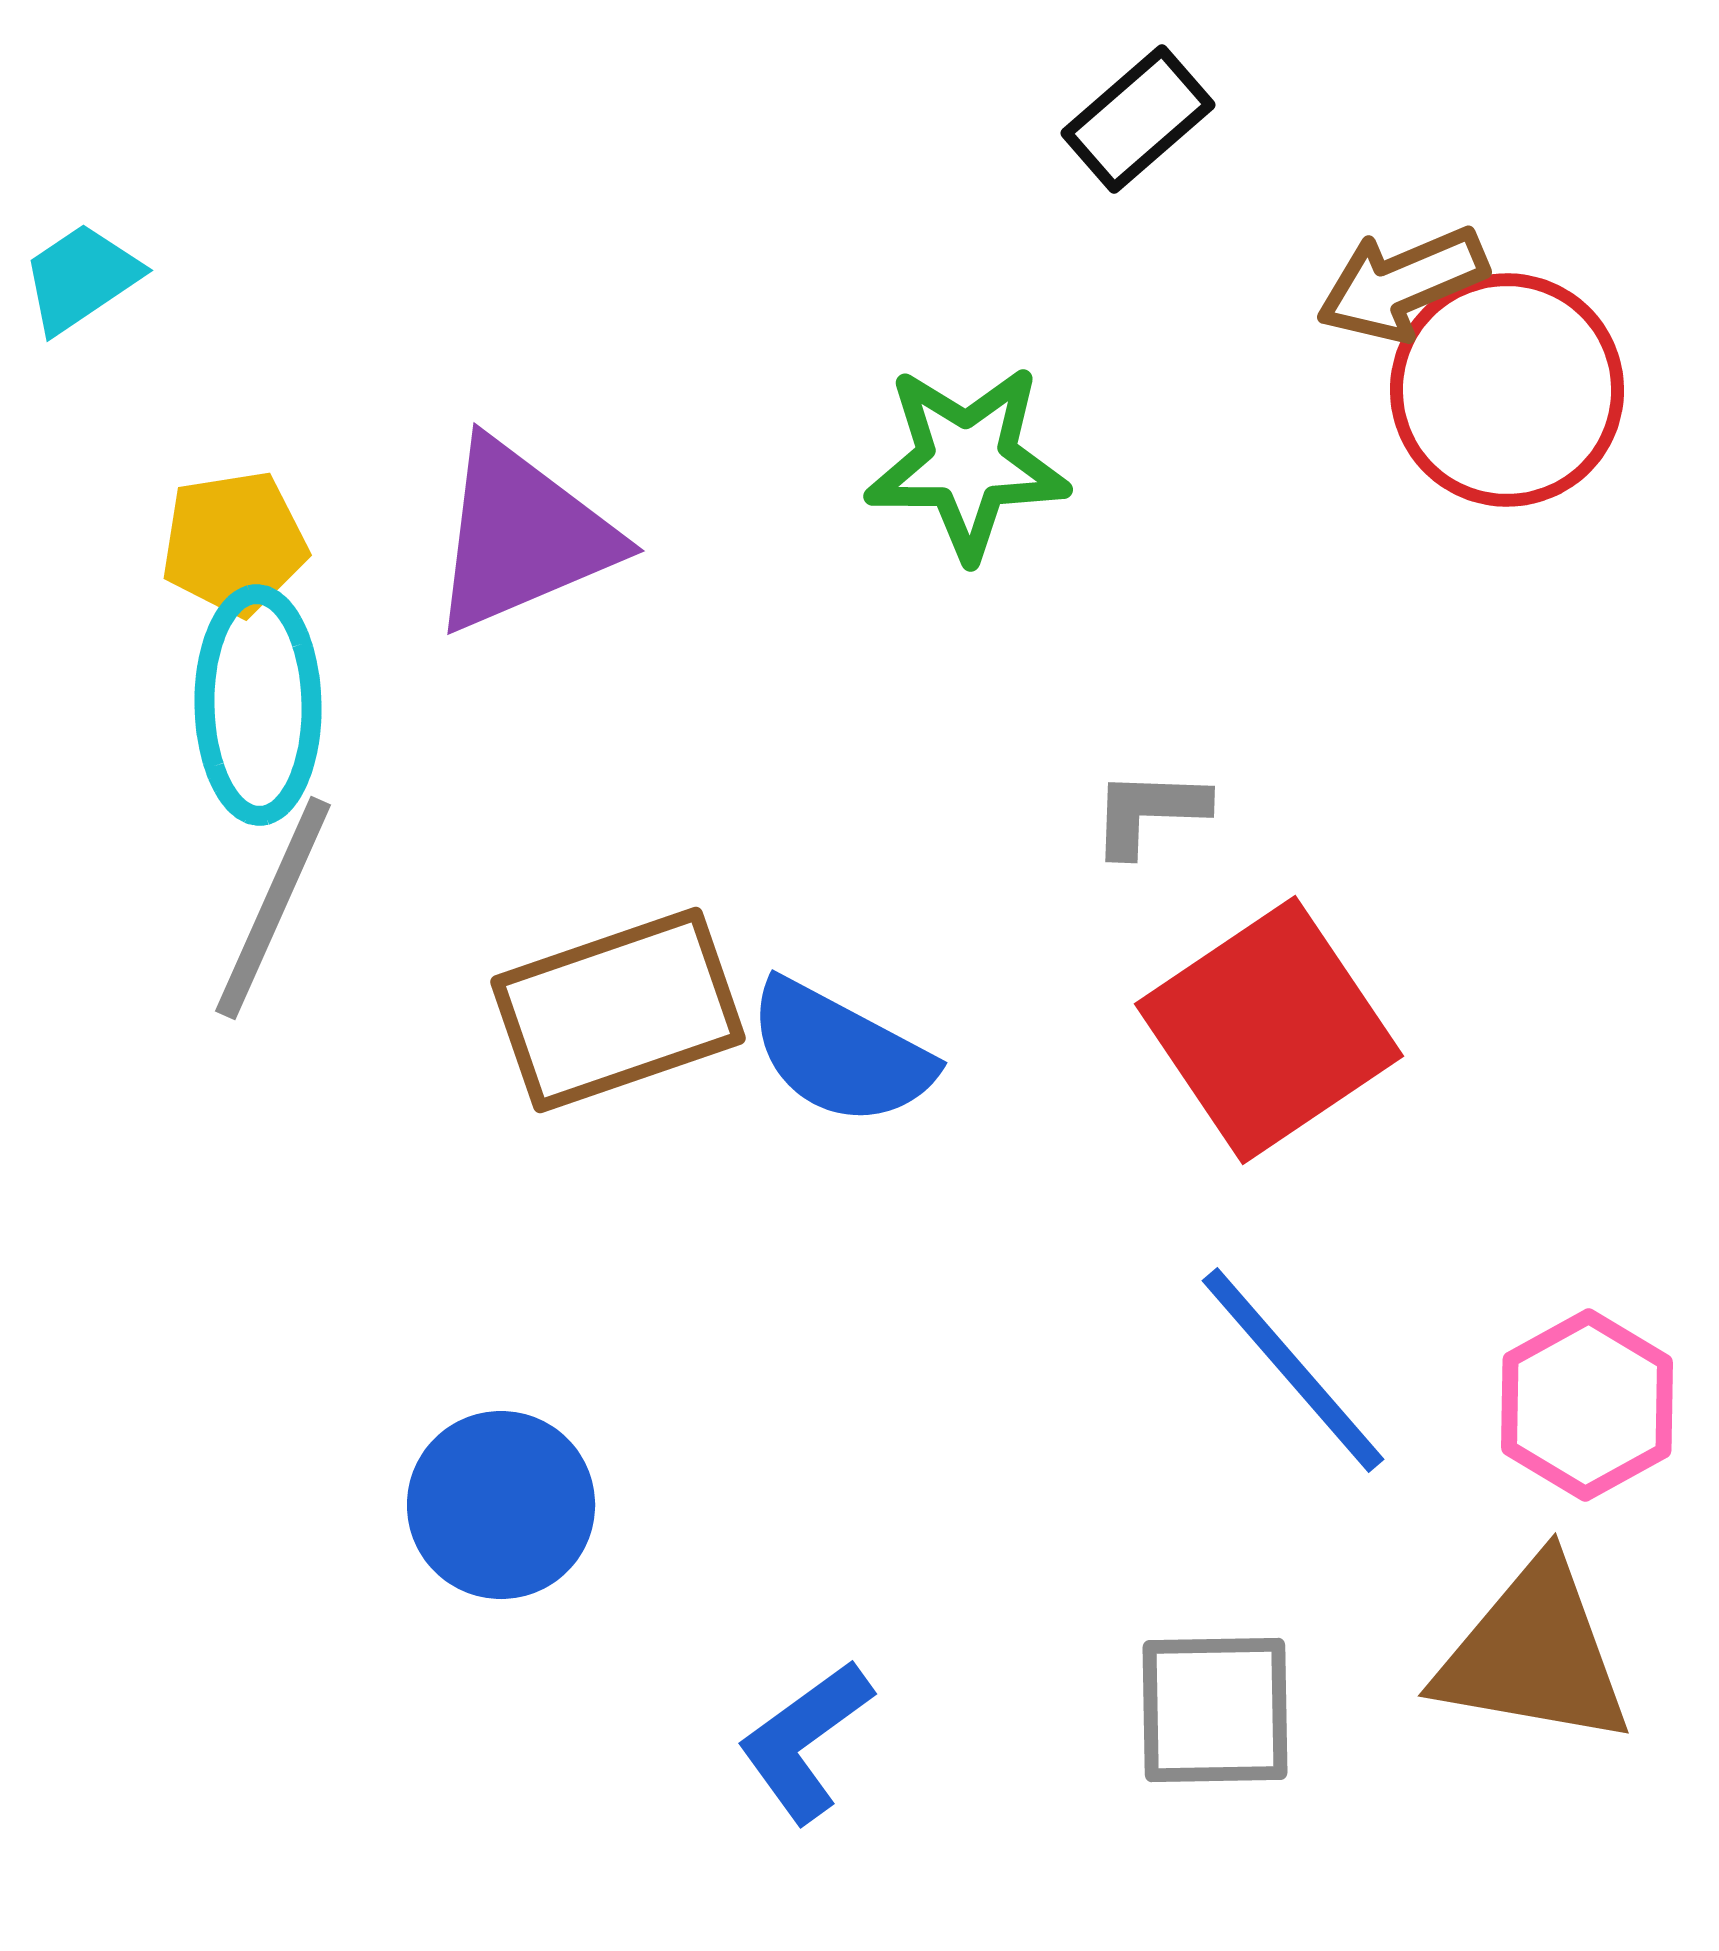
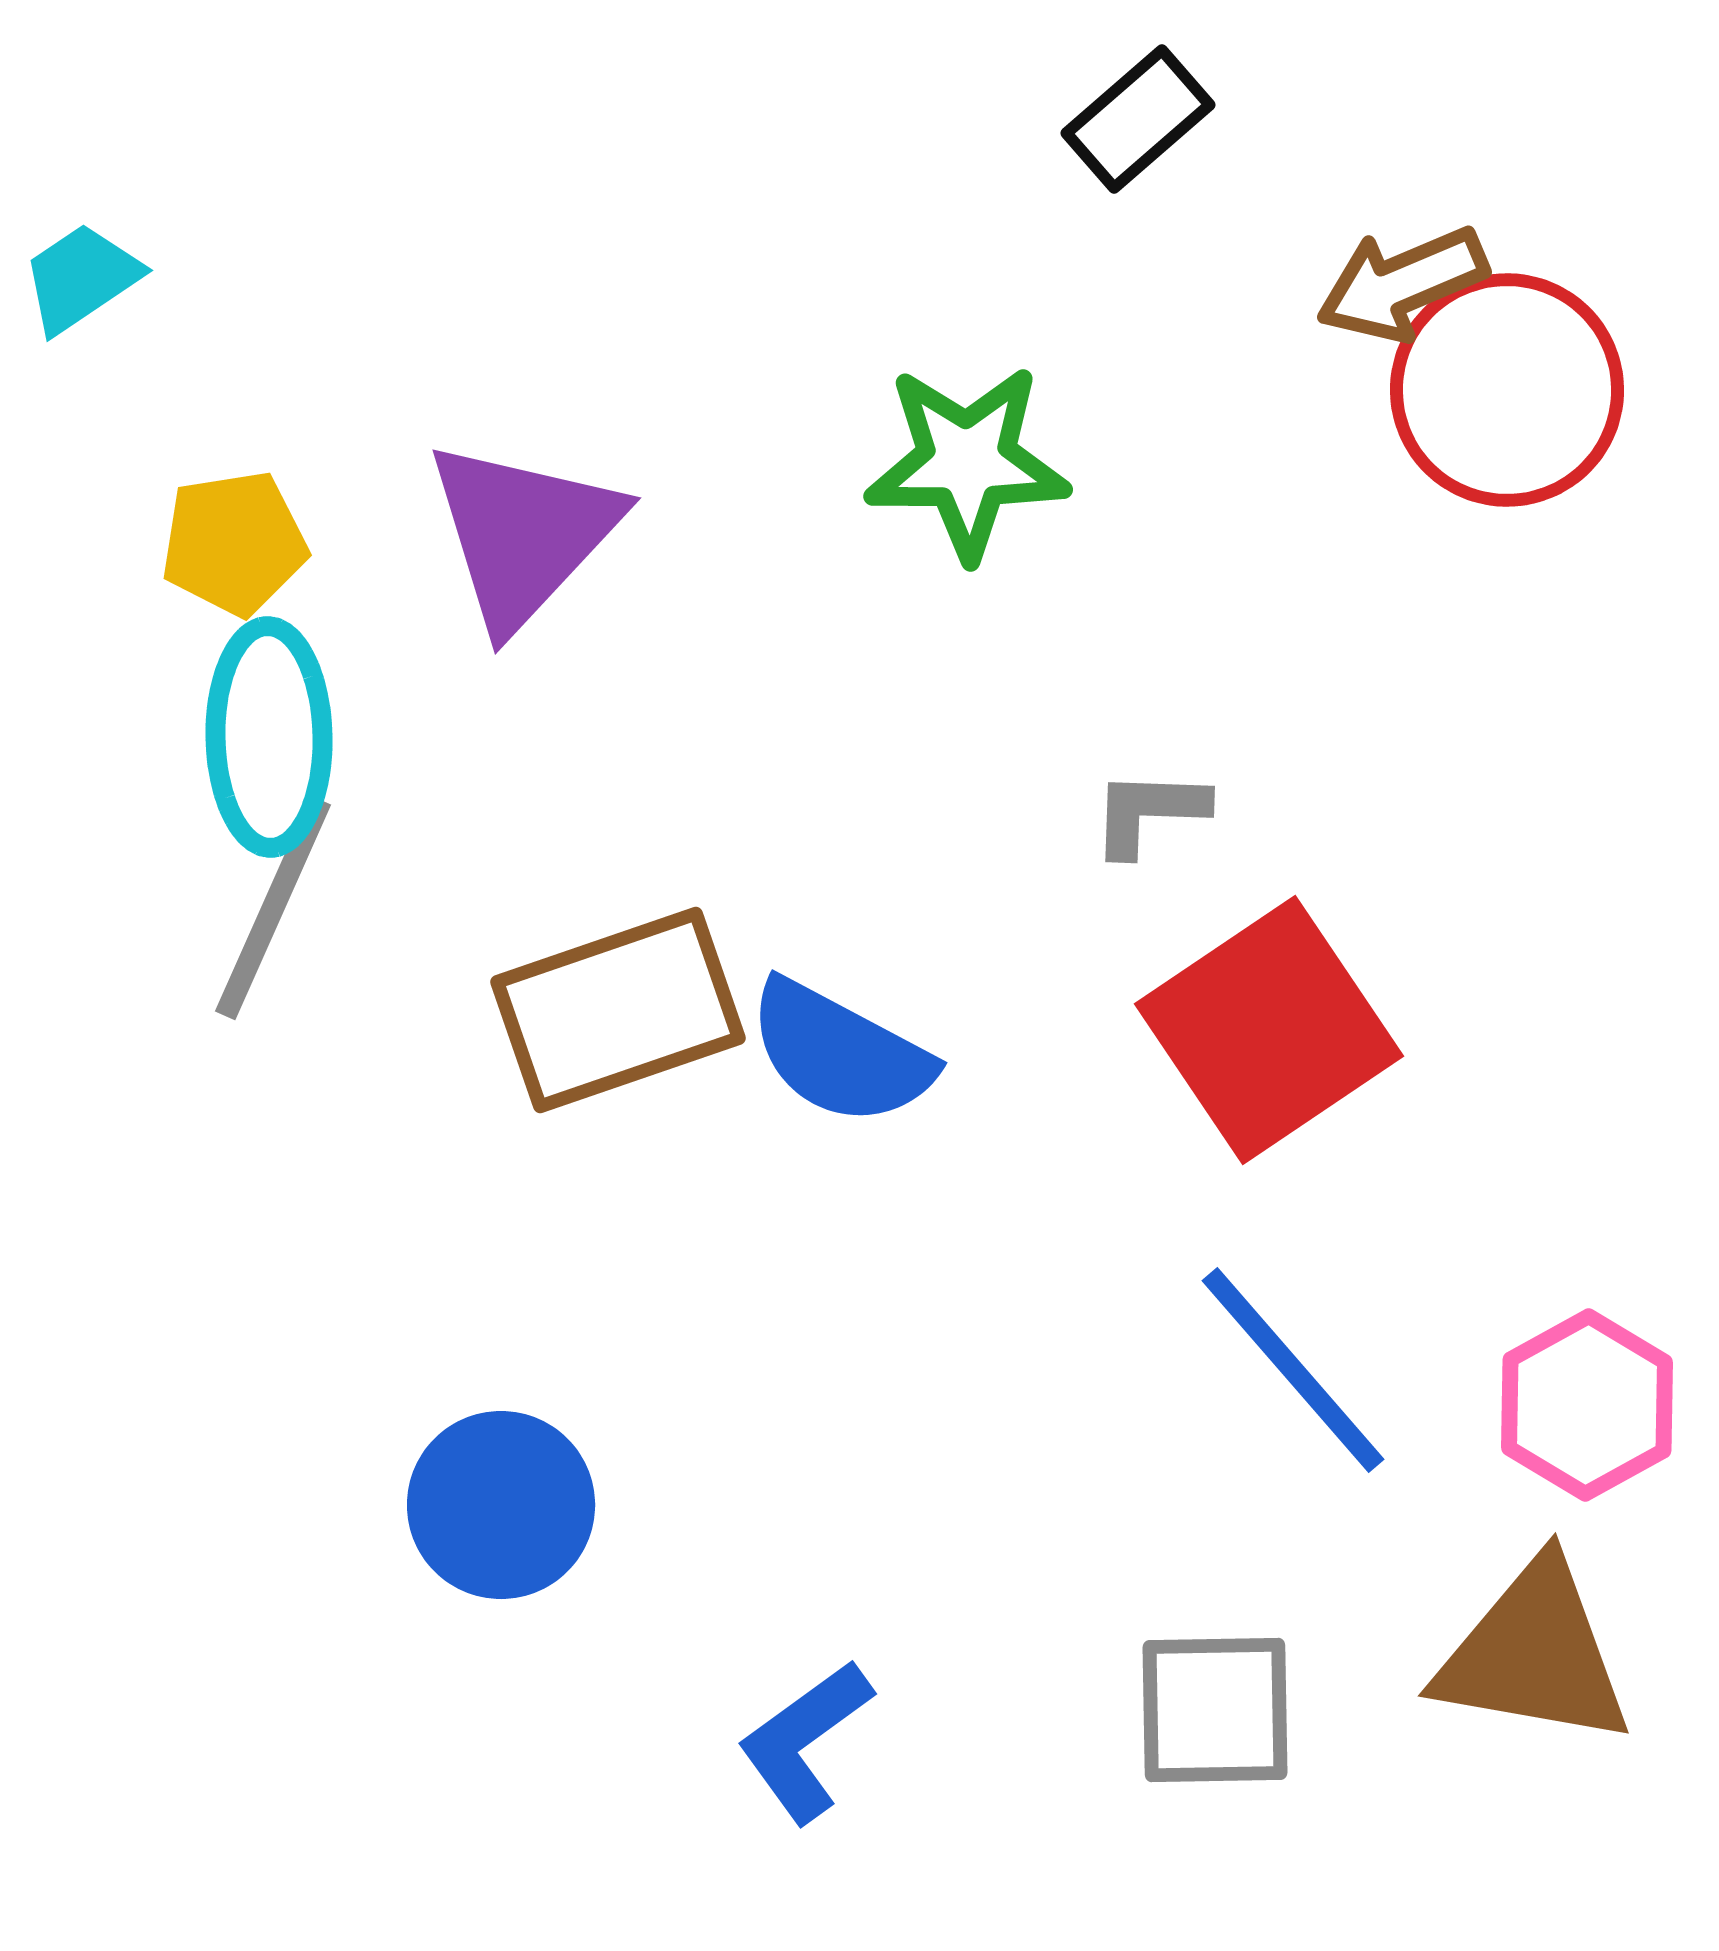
purple triangle: moved 1 px right, 2 px up; rotated 24 degrees counterclockwise
cyan ellipse: moved 11 px right, 32 px down
